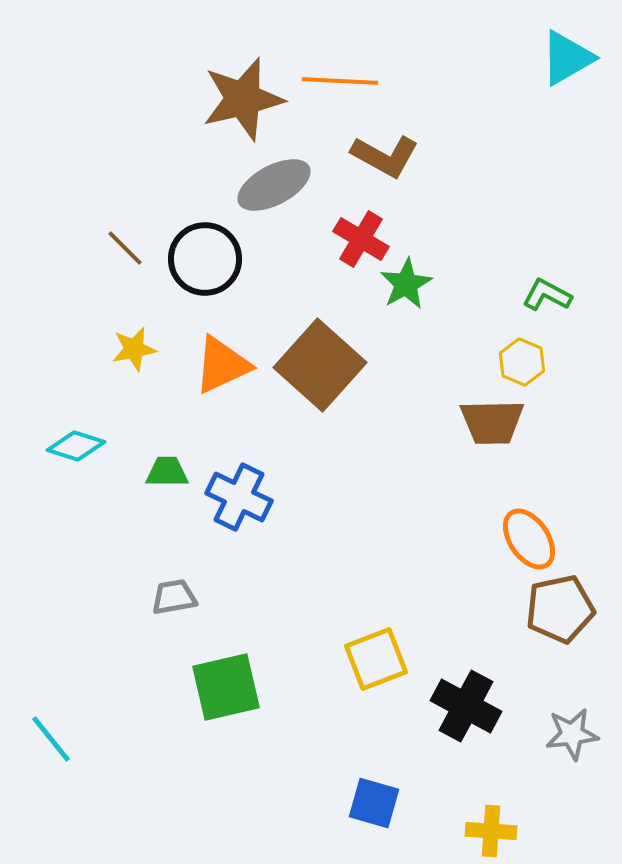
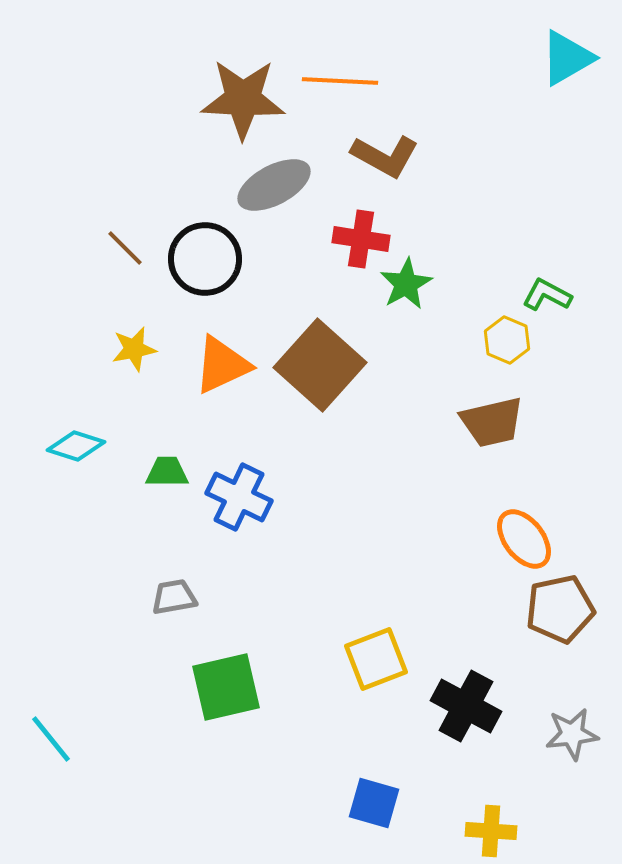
brown star: rotated 16 degrees clockwise
red cross: rotated 22 degrees counterclockwise
yellow hexagon: moved 15 px left, 22 px up
brown trapezoid: rotated 12 degrees counterclockwise
orange ellipse: moved 5 px left; rotated 4 degrees counterclockwise
